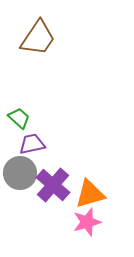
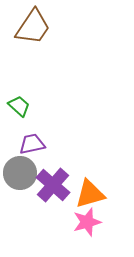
brown trapezoid: moved 5 px left, 11 px up
green trapezoid: moved 12 px up
